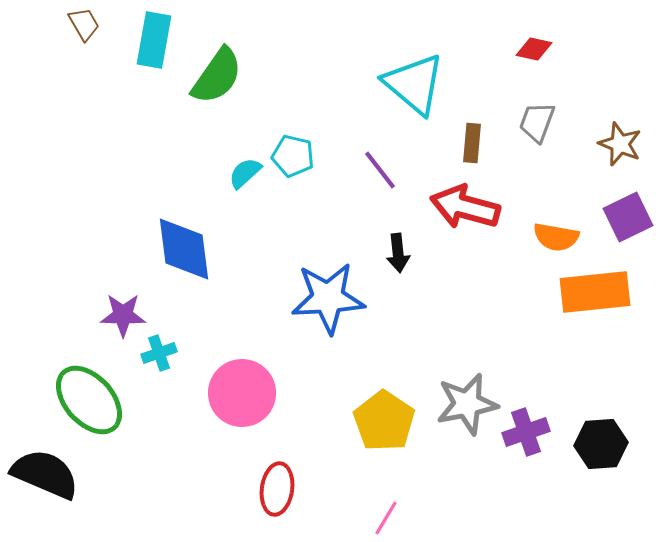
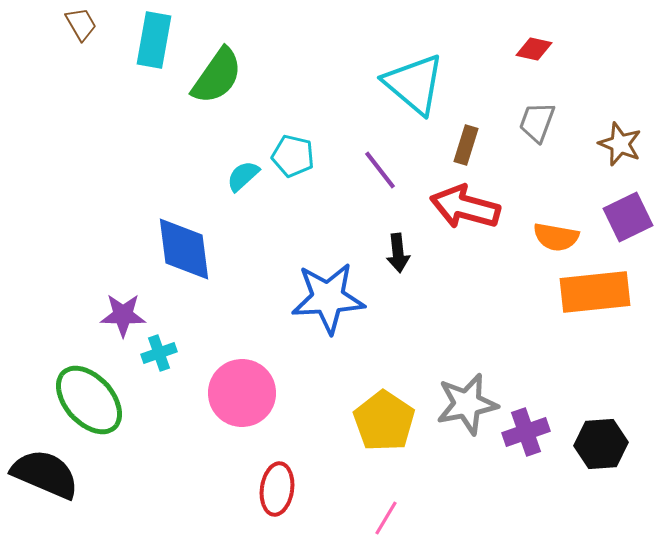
brown trapezoid: moved 3 px left
brown rectangle: moved 6 px left, 2 px down; rotated 12 degrees clockwise
cyan semicircle: moved 2 px left, 3 px down
